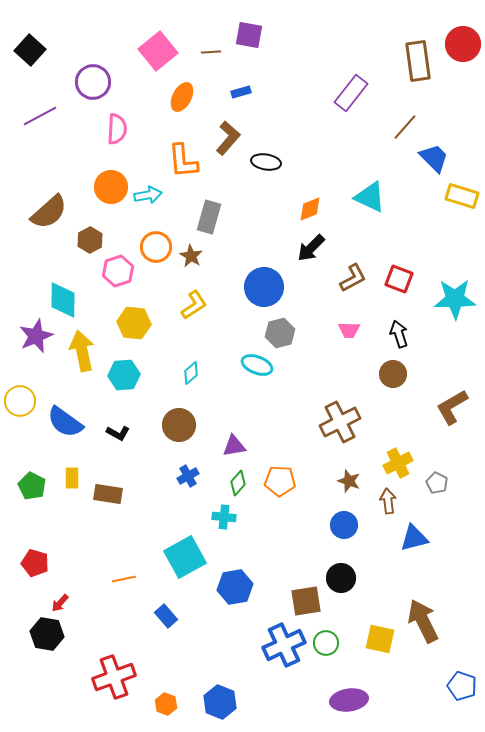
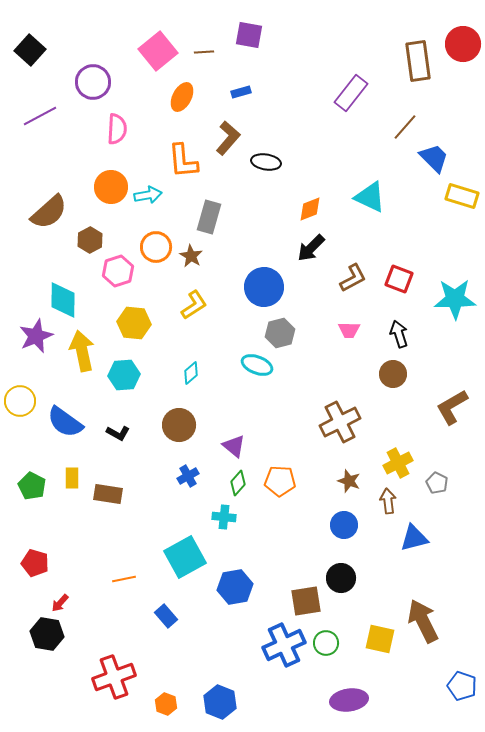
brown line at (211, 52): moved 7 px left
purple triangle at (234, 446): rotated 50 degrees clockwise
